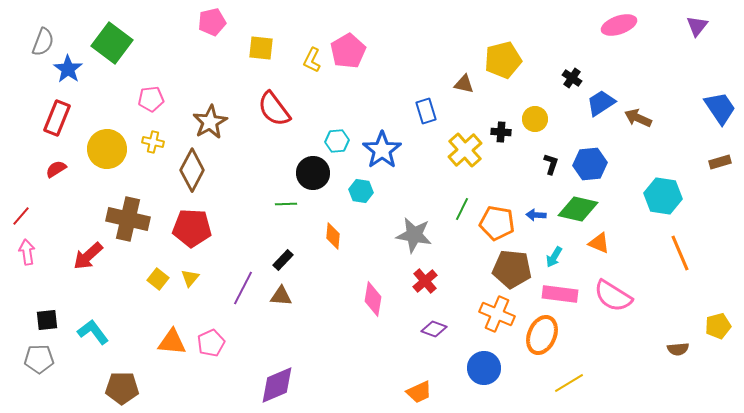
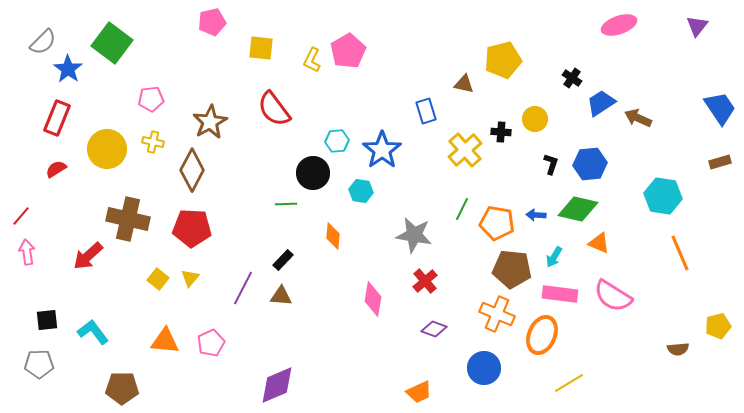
gray semicircle at (43, 42): rotated 24 degrees clockwise
orange triangle at (172, 342): moved 7 px left, 1 px up
gray pentagon at (39, 359): moved 5 px down
